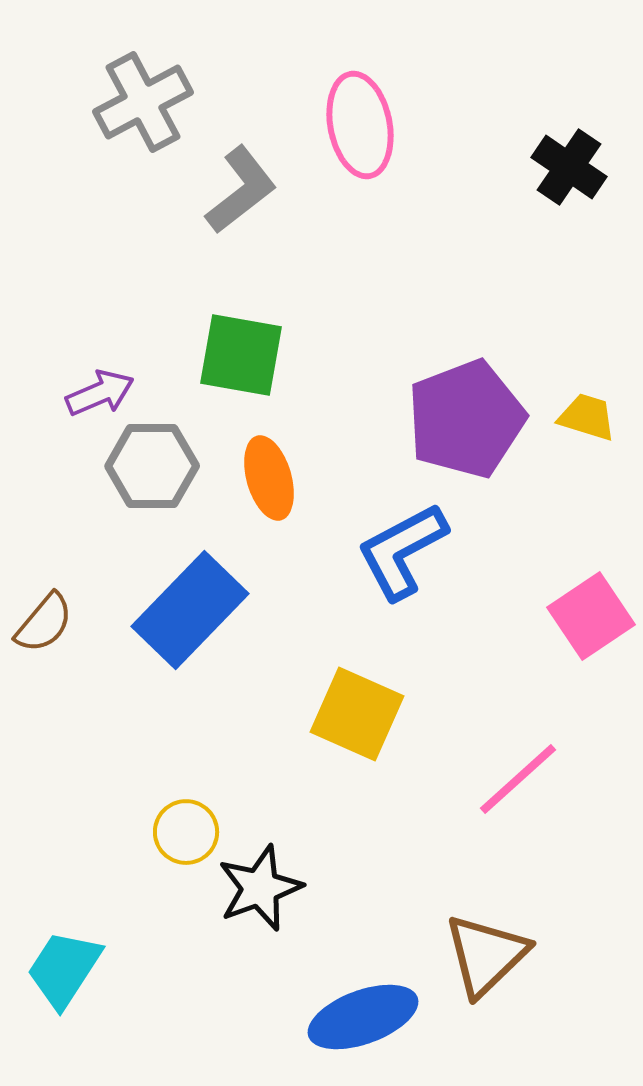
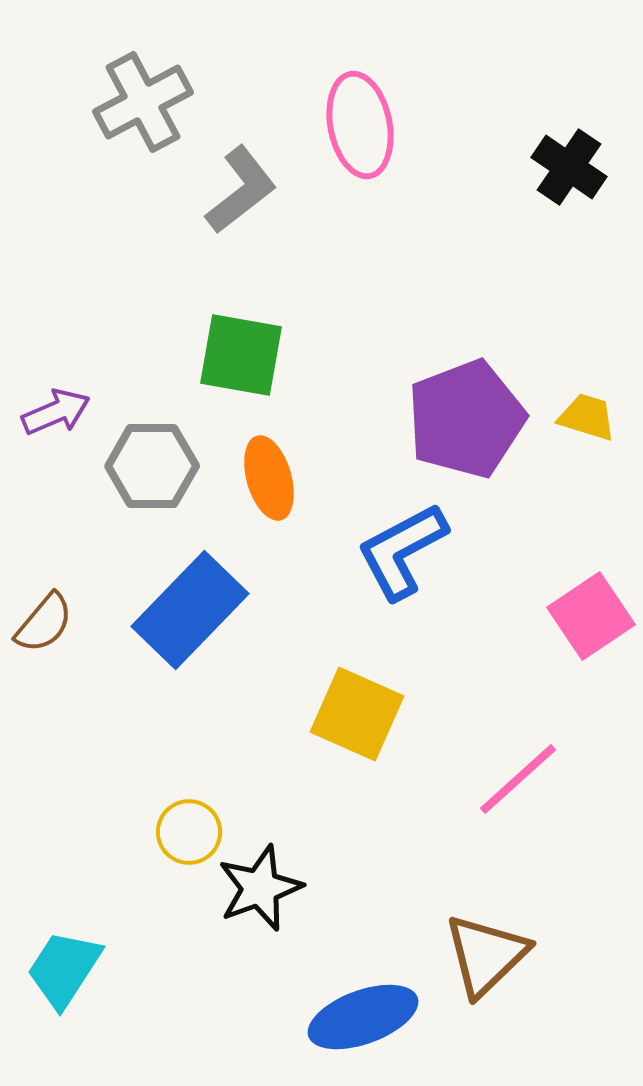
purple arrow: moved 44 px left, 19 px down
yellow circle: moved 3 px right
